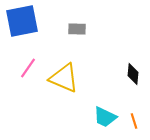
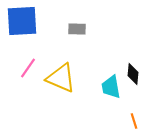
blue square: rotated 8 degrees clockwise
yellow triangle: moved 3 px left
cyan trapezoid: moved 6 px right, 30 px up; rotated 55 degrees clockwise
